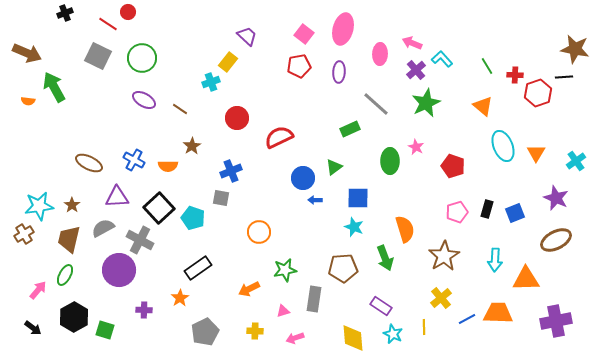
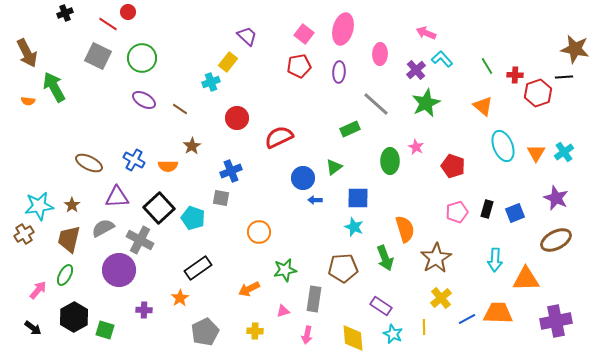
pink arrow at (412, 43): moved 14 px right, 10 px up
brown arrow at (27, 53): rotated 40 degrees clockwise
cyan cross at (576, 161): moved 12 px left, 9 px up
brown star at (444, 256): moved 8 px left, 2 px down
pink arrow at (295, 338): moved 12 px right, 3 px up; rotated 60 degrees counterclockwise
